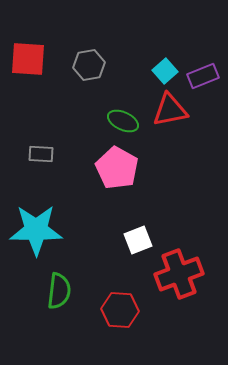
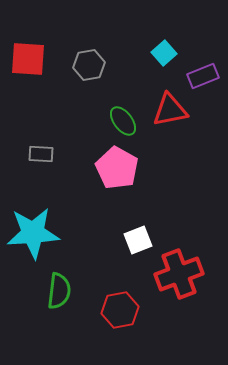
cyan square: moved 1 px left, 18 px up
green ellipse: rotated 28 degrees clockwise
cyan star: moved 3 px left, 3 px down; rotated 4 degrees counterclockwise
red hexagon: rotated 15 degrees counterclockwise
